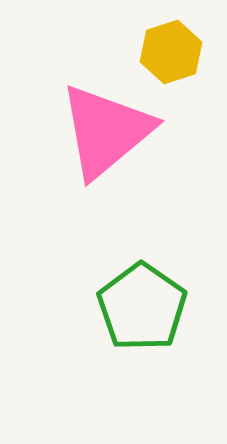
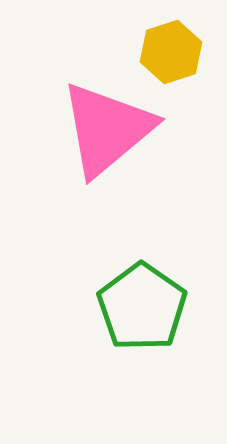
pink triangle: moved 1 px right, 2 px up
